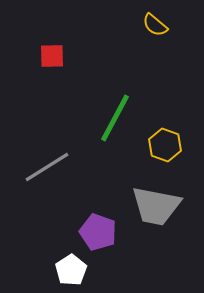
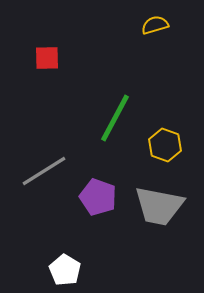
yellow semicircle: rotated 124 degrees clockwise
red square: moved 5 px left, 2 px down
gray line: moved 3 px left, 4 px down
gray trapezoid: moved 3 px right
purple pentagon: moved 35 px up
white pentagon: moved 6 px left; rotated 8 degrees counterclockwise
